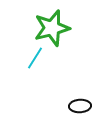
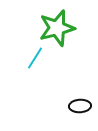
green star: moved 5 px right
